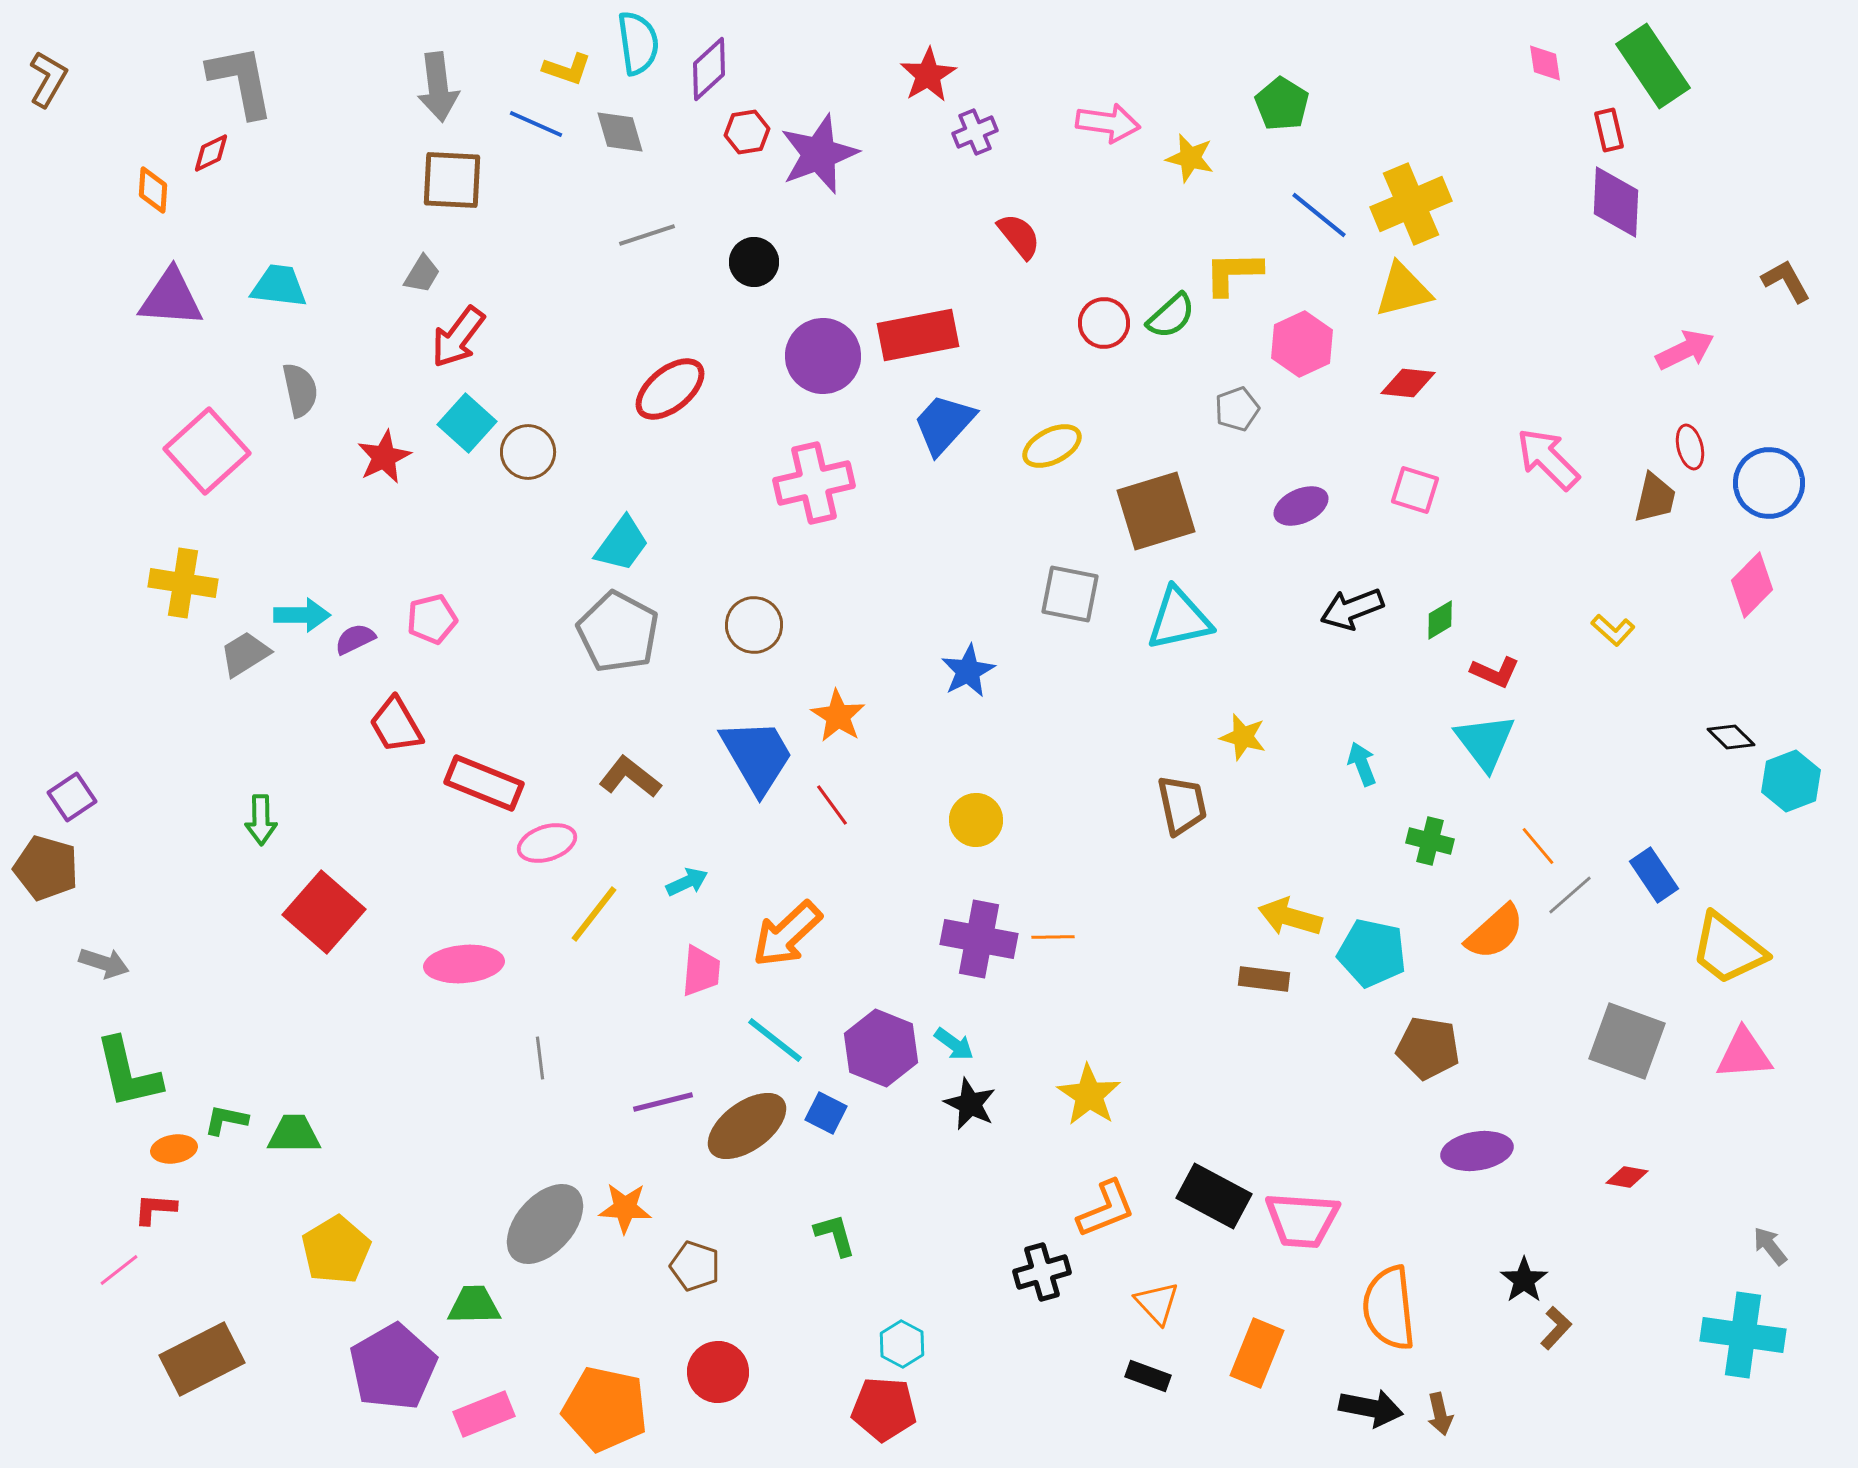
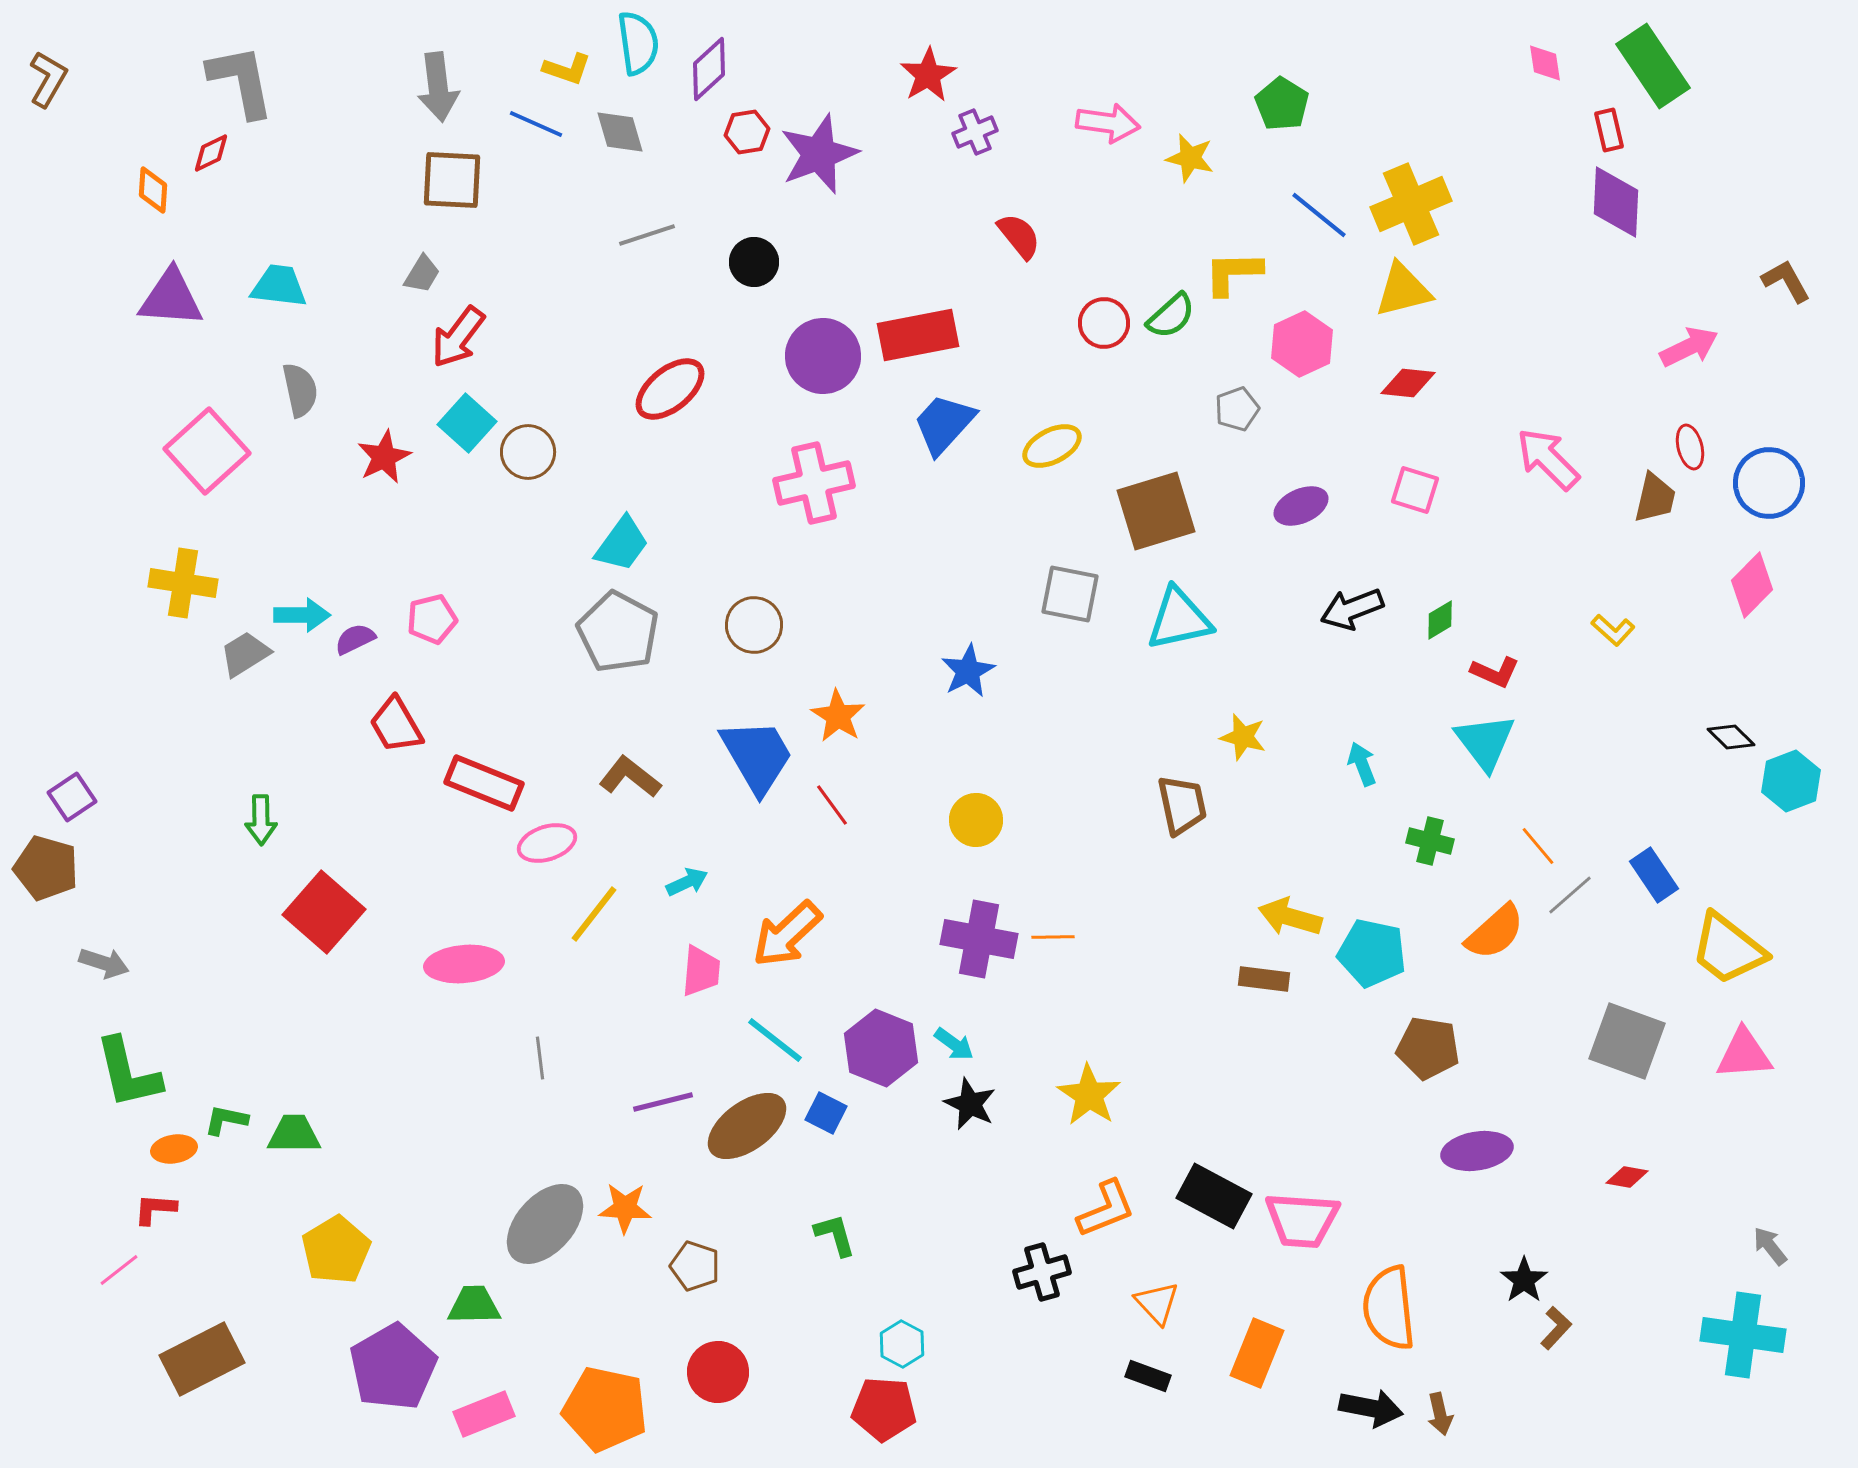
pink arrow at (1685, 350): moved 4 px right, 3 px up
